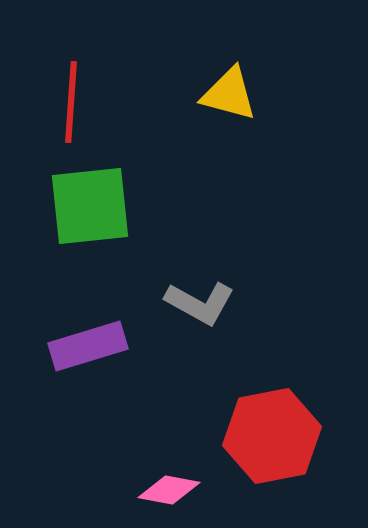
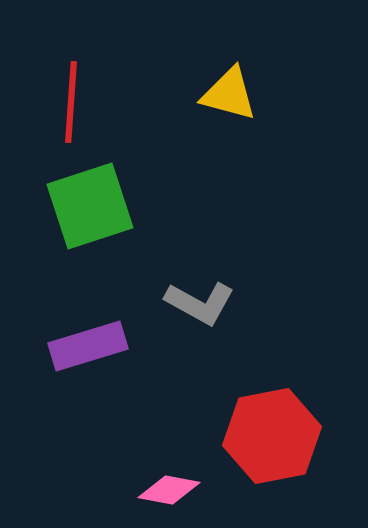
green square: rotated 12 degrees counterclockwise
